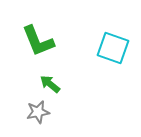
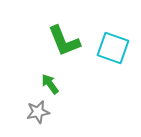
green L-shape: moved 26 px right
green arrow: rotated 15 degrees clockwise
